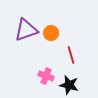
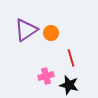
purple triangle: rotated 15 degrees counterclockwise
red line: moved 3 px down
pink cross: rotated 35 degrees counterclockwise
